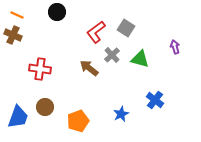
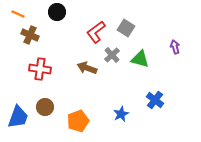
orange line: moved 1 px right, 1 px up
brown cross: moved 17 px right
brown arrow: moved 2 px left; rotated 18 degrees counterclockwise
